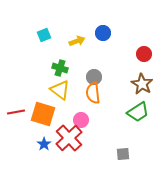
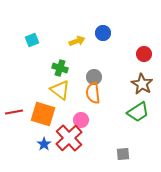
cyan square: moved 12 px left, 5 px down
red line: moved 2 px left
